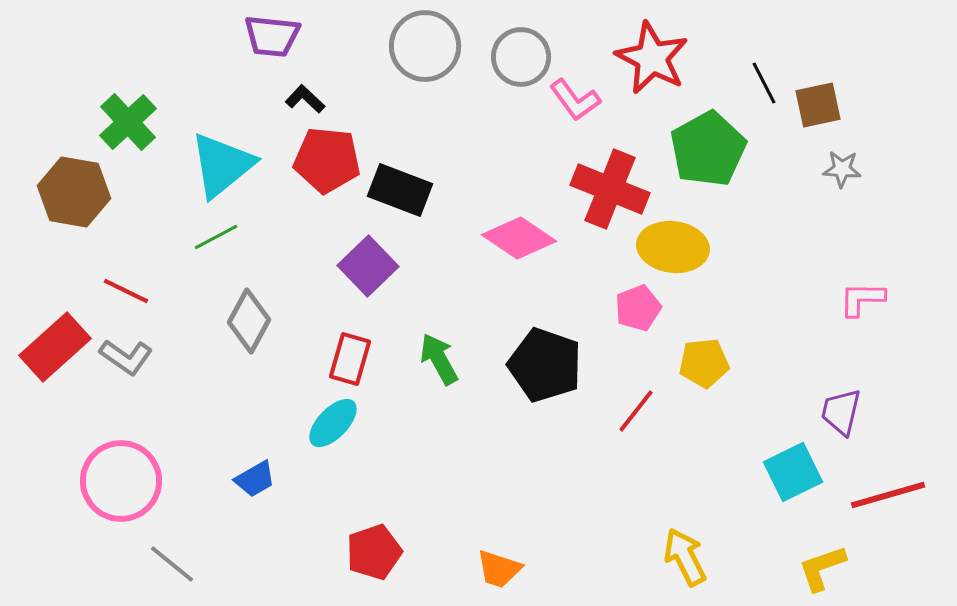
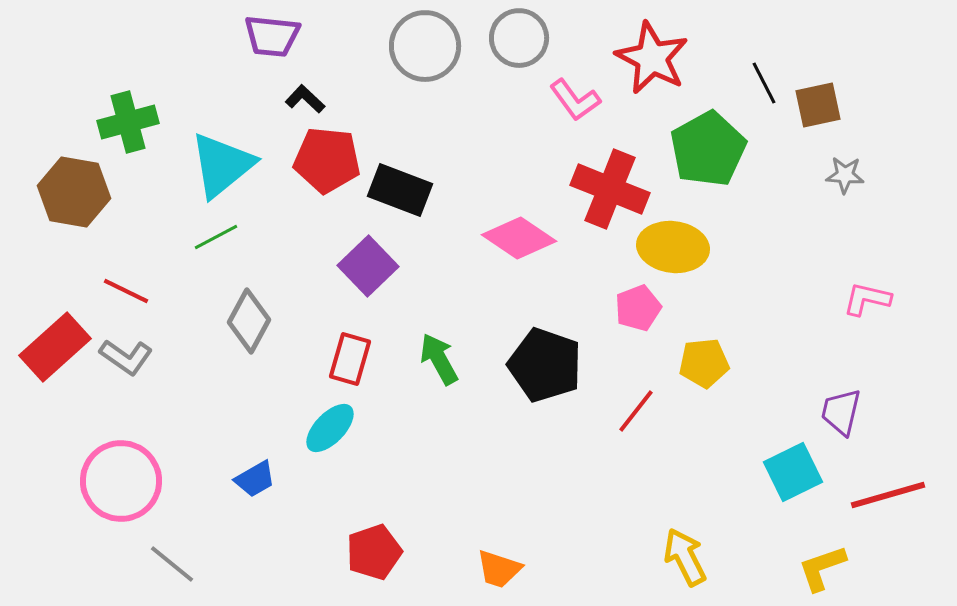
gray circle at (521, 57): moved 2 px left, 19 px up
green cross at (128, 122): rotated 28 degrees clockwise
gray star at (842, 169): moved 3 px right, 6 px down
pink L-shape at (862, 299): moved 5 px right; rotated 12 degrees clockwise
cyan ellipse at (333, 423): moved 3 px left, 5 px down
